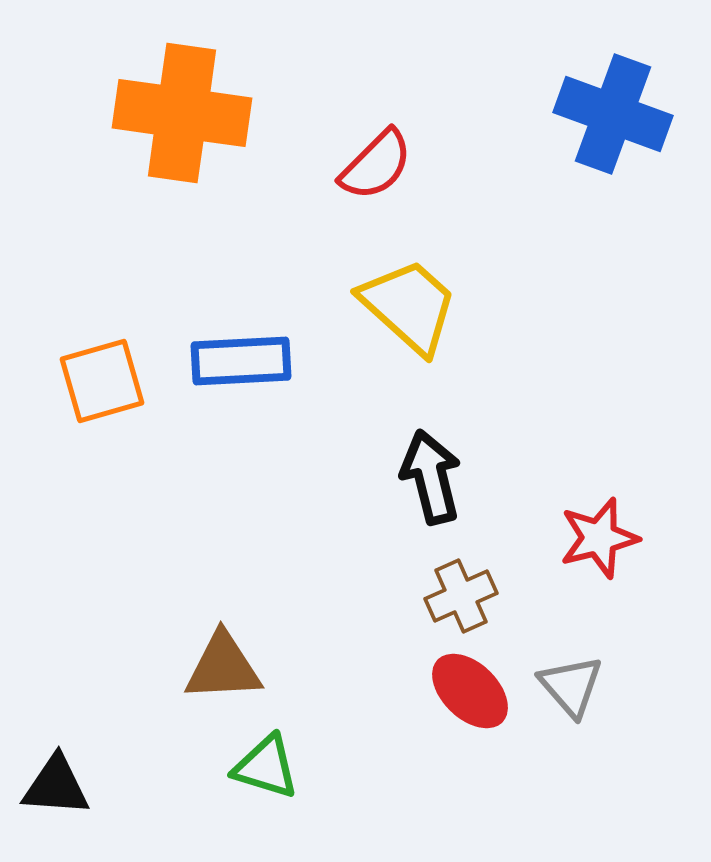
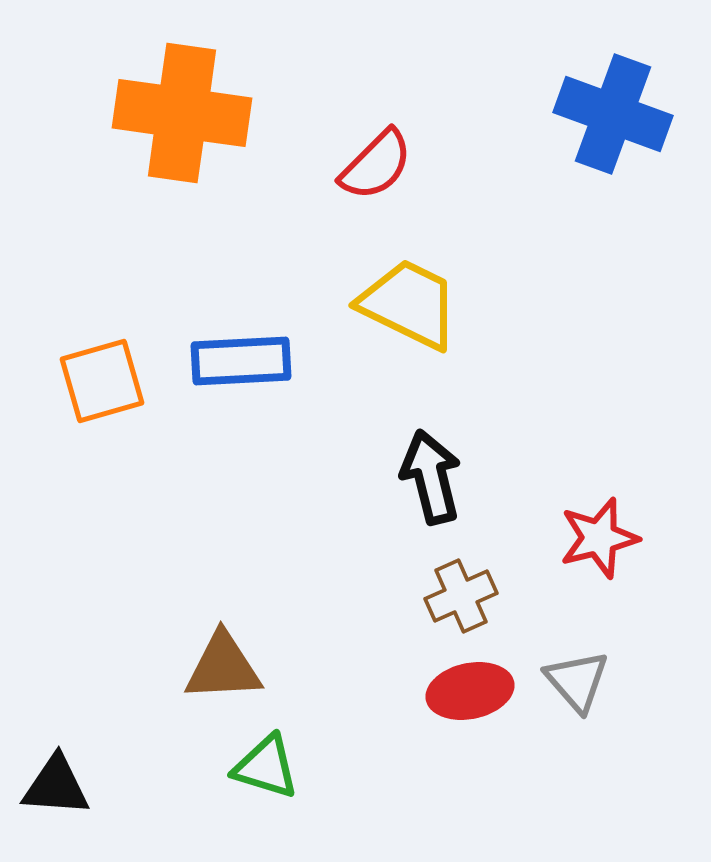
yellow trapezoid: moved 2 px up; rotated 16 degrees counterclockwise
gray triangle: moved 6 px right, 5 px up
red ellipse: rotated 56 degrees counterclockwise
